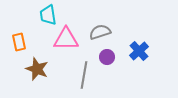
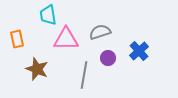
orange rectangle: moved 2 px left, 3 px up
purple circle: moved 1 px right, 1 px down
